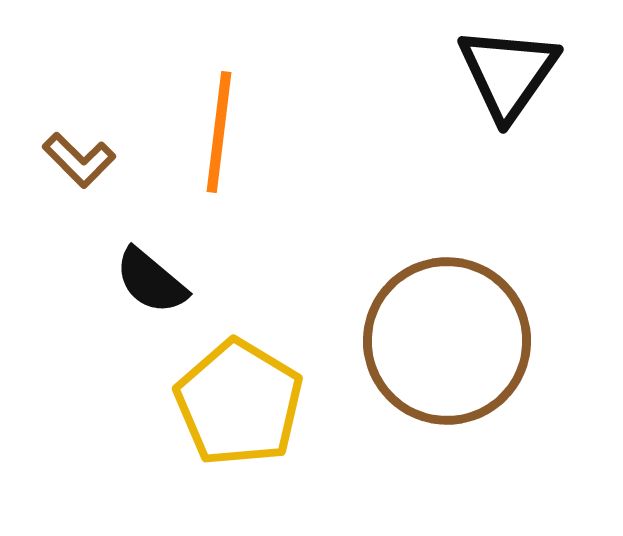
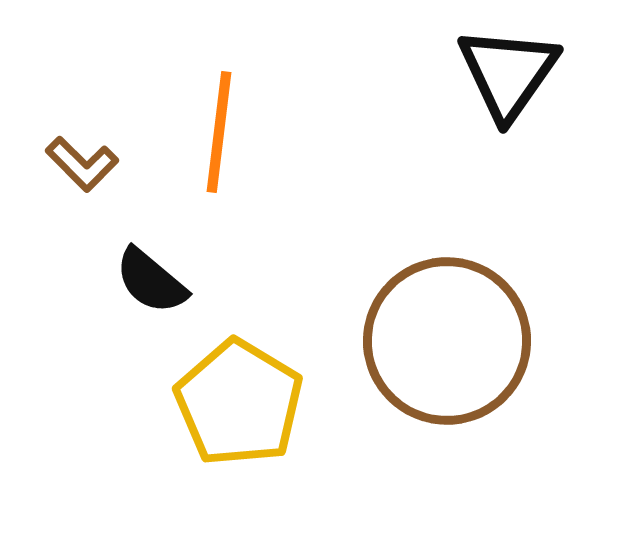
brown L-shape: moved 3 px right, 4 px down
